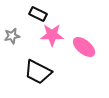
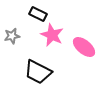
pink star: rotated 25 degrees clockwise
